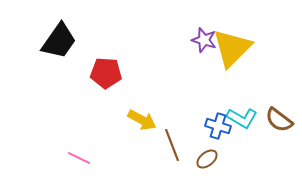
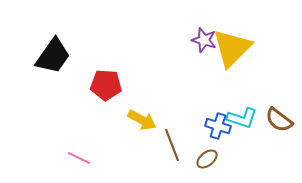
black trapezoid: moved 6 px left, 15 px down
red pentagon: moved 12 px down
cyan L-shape: rotated 12 degrees counterclockwise
